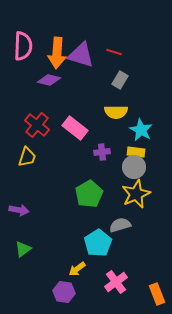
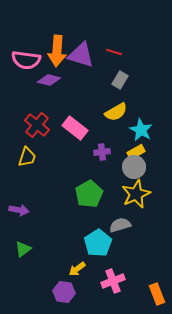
pink semicircle: moved 3 px right, 14 px down; rotated 96 degrees clockwise
orange arrow: moved 2 px up
yellow semicircle: rotated 30 degrees counterclockwise
yellow rectangle: rotated 36 degrees counterclockwise
pink cross: moved 3 px left, 1 px up; rotated 15 degrees clockwise
